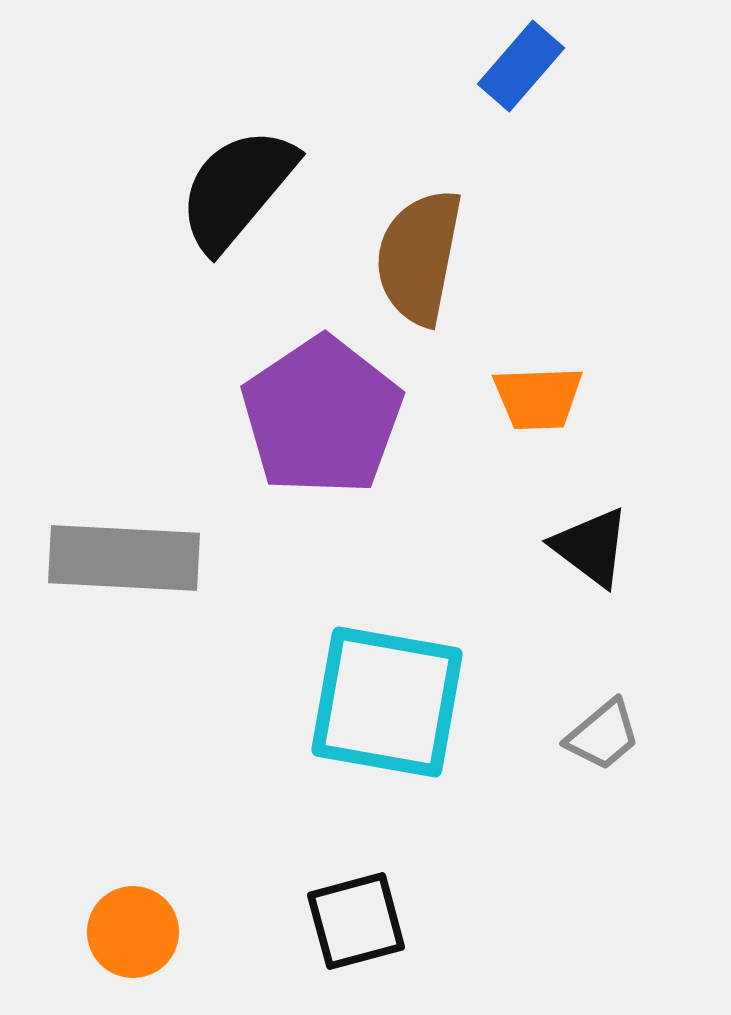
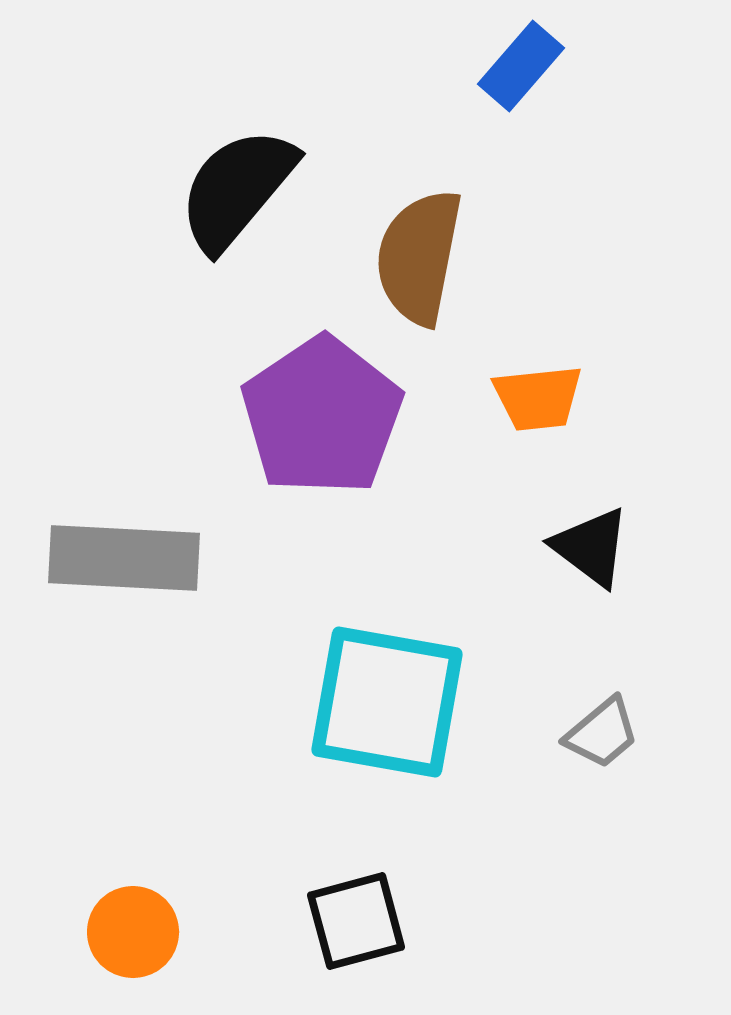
orange trapezoid: rotated 4 degrees counterclockwise
gray trapezoid: moved 1 px left, 2 px up
